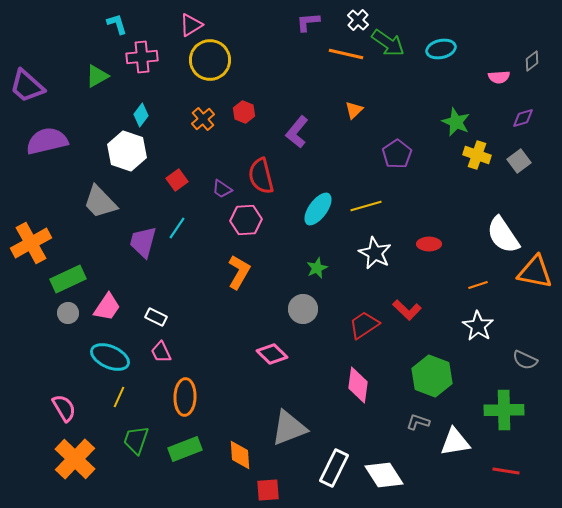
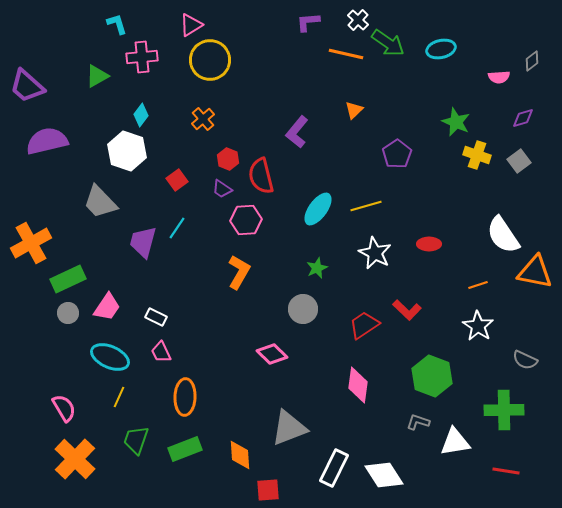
red hexagon at (244, 112): moved 16 px left, 47 px down
